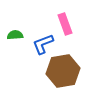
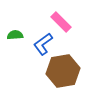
pink rectangle: moved 4 px left, 2 px up; rotated 25 degrees counterclockwise
blue L-shape: rotated 15 degrees counterclockwise
